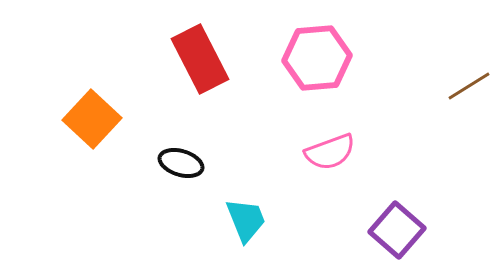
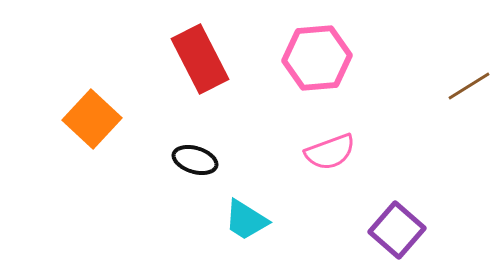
black ellipse: moved 14 px right, 3 px up
cyan trapezoid: rotated 144 degrees clockwise
